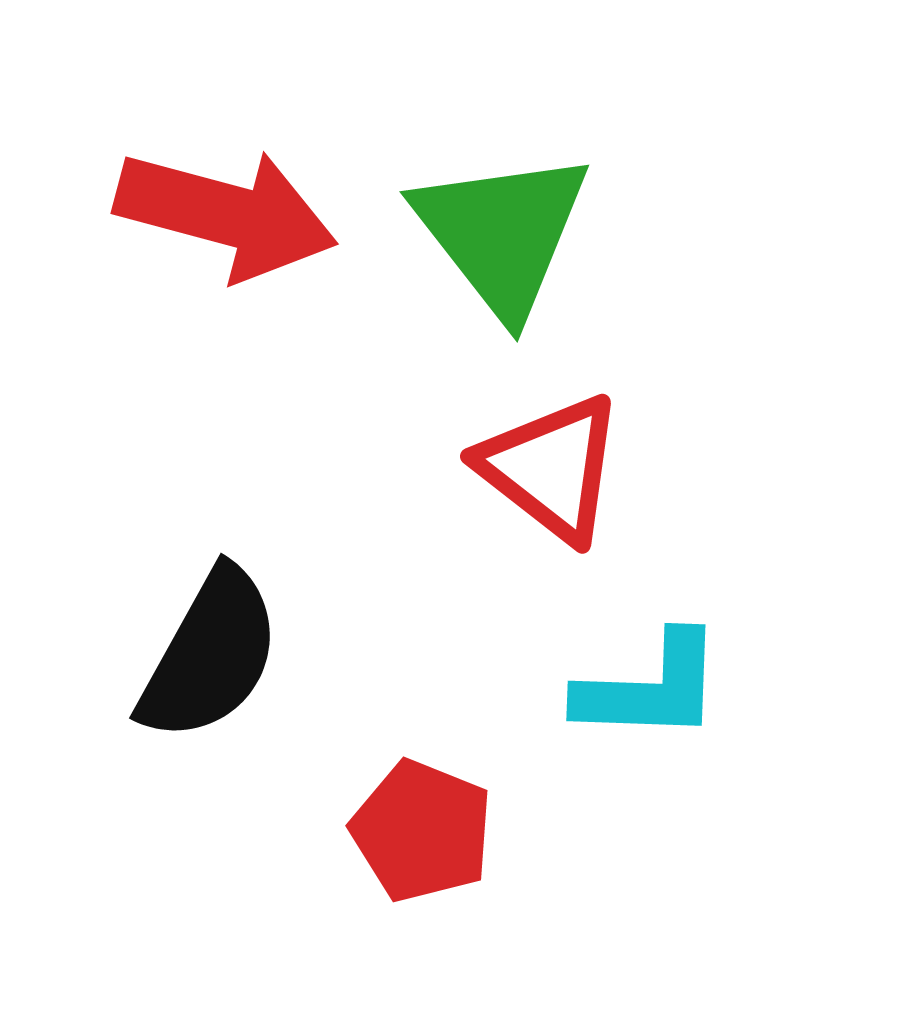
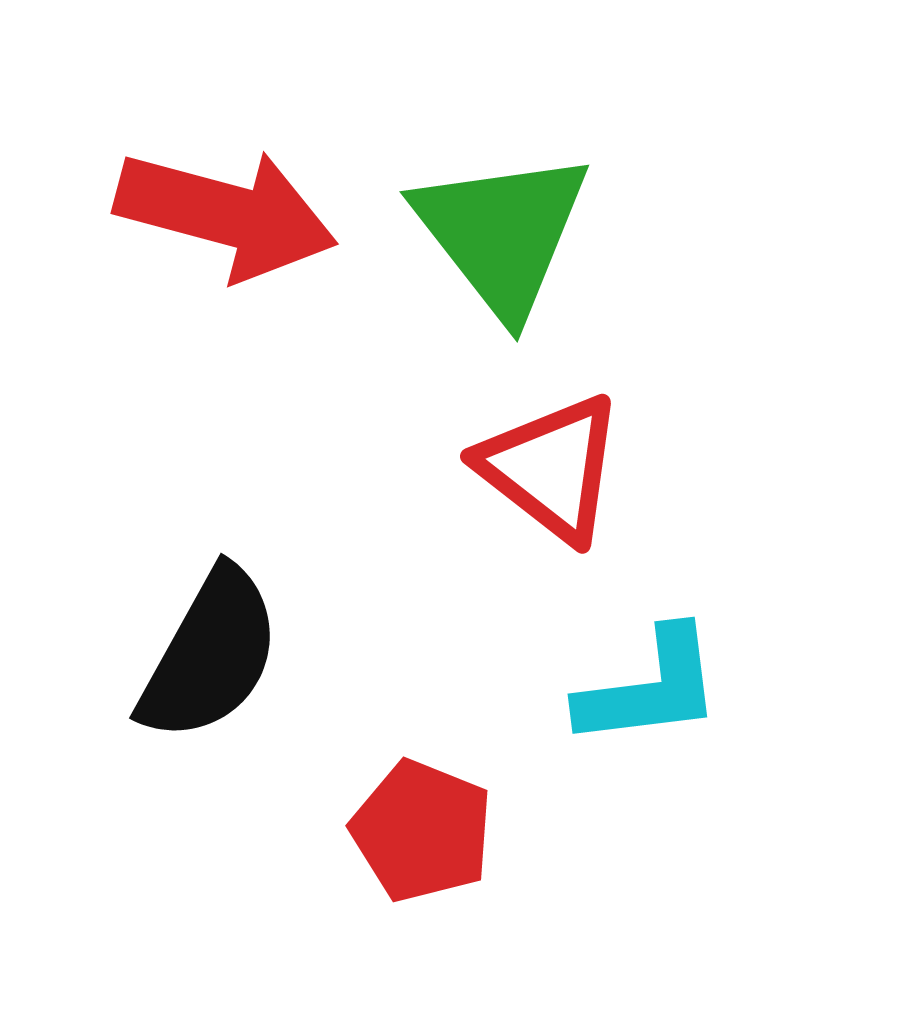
cyan L-shape: rotated 9 degrees counterclockwise
